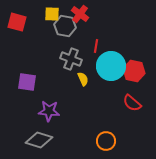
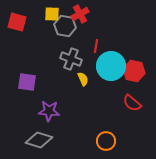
red cross: rotated 24 degrees clockwise
